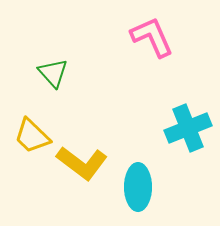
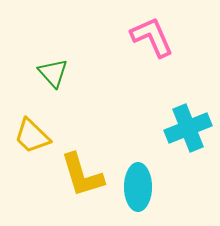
yellow L-shape: moved 12 px down; rotated 36 degrees clockwise
